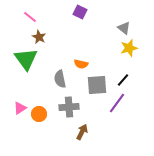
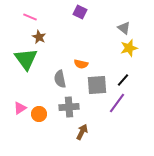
pink line: rotated 16 degrees counterclockwise
